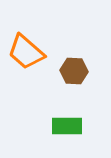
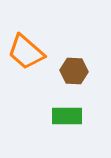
green rectangle: moved 10 px up
